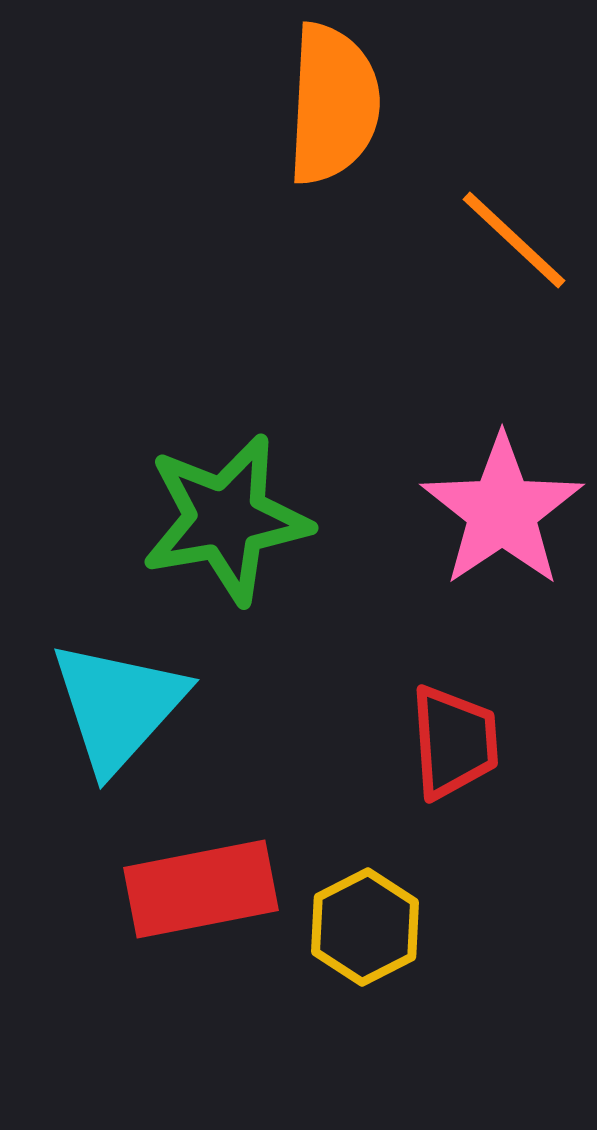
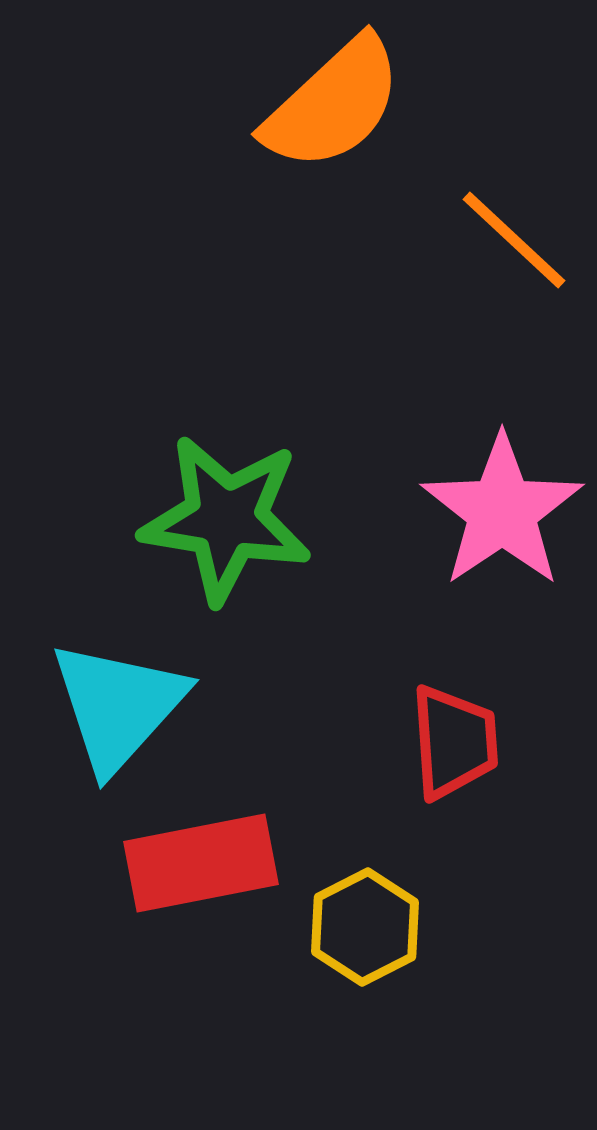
orange semicircle: rotated 44 degrees clockwise
green star: rotated 19 degrees clockwise
red rectangle: moved 26 px up
